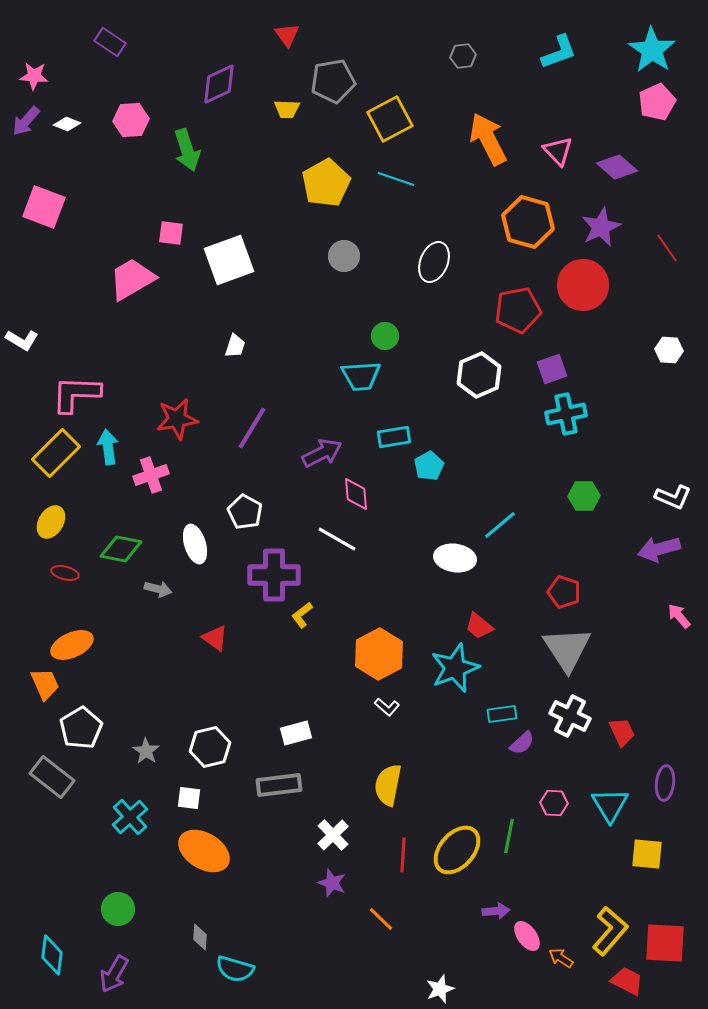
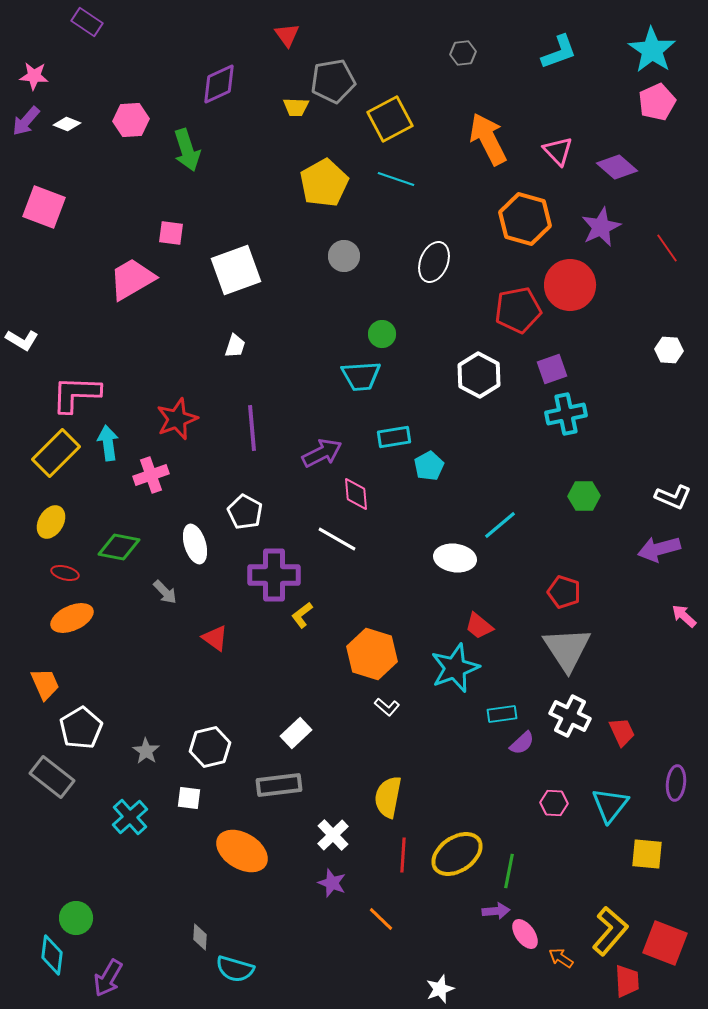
purple rectangle at (110, 42): moved 23 px left, 20 px up
gray hexagon at (463, 56): moved 3 px up
yellow trapezoid at (287, 109): moved 9 px right, 2 px up
yellow pentagon at (326, 183): moved 2 px left
orange hexagon at (528, 222): moved 3 px left, 3 px up
white square at (229, 260): moved 7 px right, 10 px down
red circle at (583, 285): moved 13 px left
green circle at (385, 336): moved 3 px left, 2 px up
white hexagon at (479, 375): rotated 9 degrees counterclockwise
red star at (177, 419): rotated 12 degrees counterclockwise
purple line at (252, 428): rotated 36 degrees counterclockwise
cyan arrow at (108, 447): moved 4 px up
green diamond at (121, 549): moved 2 px left, 2 px up
gray arrow at (158, 589): moved 7 px right, 3 px down; rotated 32 degrees clockwise
pink arrow at (679, 616): moved 5 px right; rotated 8 degrees counterclockwise
orange ellipse at (72, 645): moved 27 px up
orange hexagon at (379, 654): moved 7 px left; rotated 15 degrees counterclockwise
white rectangle at (296, 733): rotated 28 degrees counterclockwise
purple ellipse at (665, 783): moved 11 px right
yellow semicircle at (388, 785): moved 12 px down
cyan triangle at (610, 805): rotated 9 degrees clockwise
green line at (509, 836): moved 35 px down
yellow ellipse at (457, 850): moved 4 px down; rotated 15 degrees clockwise
orange ellipse at (204, 851): moved 38 px right
green circle at (118, 909): moved 42 px left, 9 px down
pink ellipse at (527, 936): moved 2 px left, 2 px up
red square at (665, 943): rotated 18 degrees clockwise
purple arrow at (114, 974): moved 6 px left, 4 px down
red trapezoid at (627, 981): rotated 60 degrees clockwise
